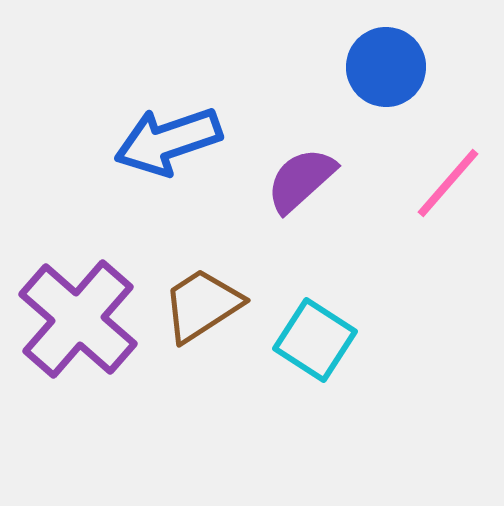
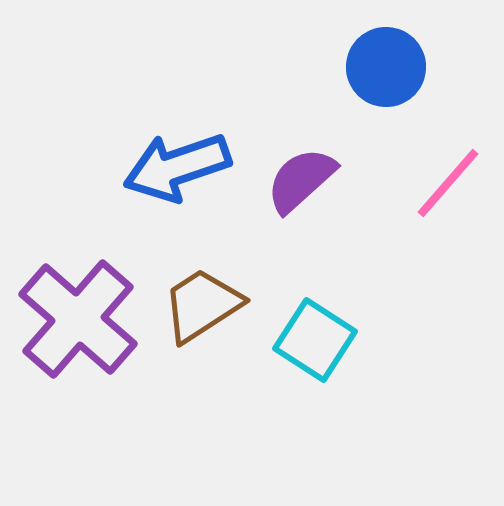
blue arrow: moved 9 px right, 26 px down
